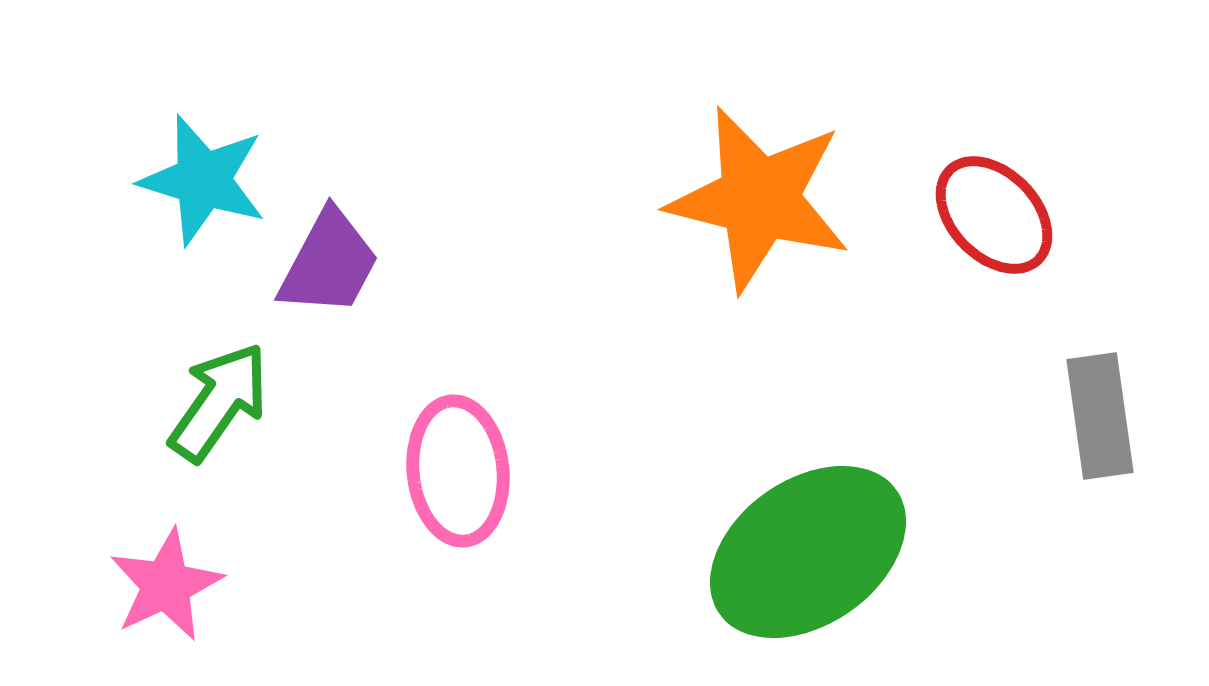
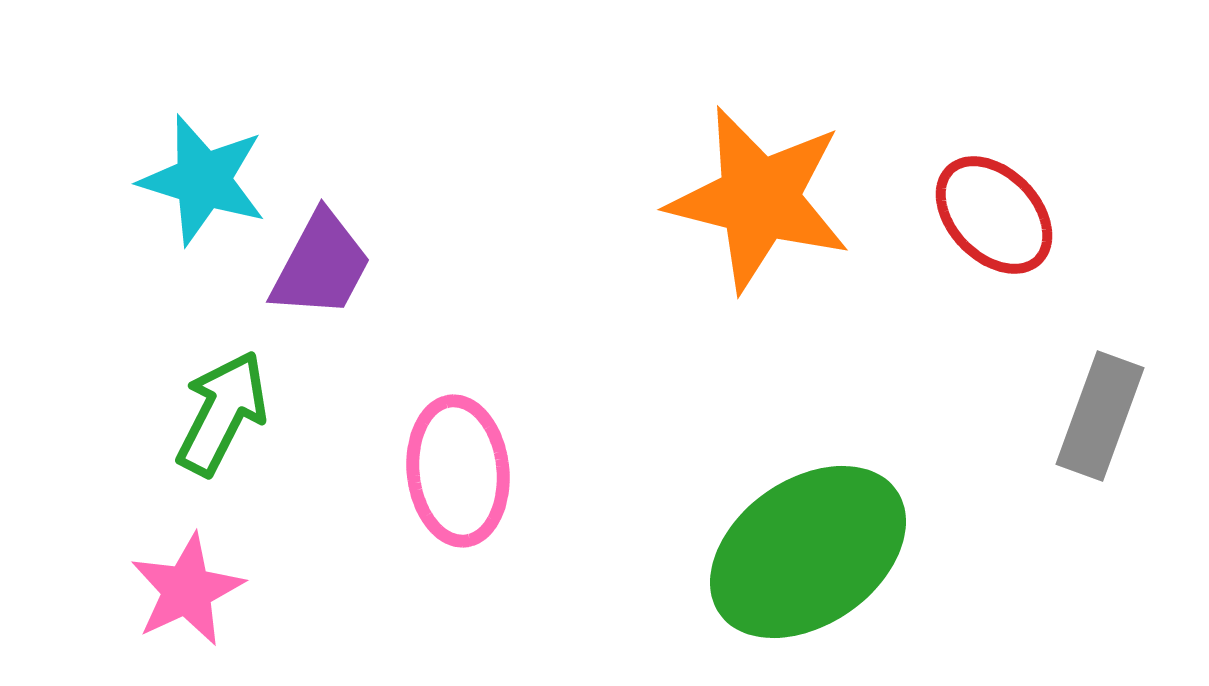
purple trapezoid: moved 8 px left, 2 px down
green arrow: moved 3 px right, 11 px down; rotated 8 degrees counterclockwise
gray rectangle: rotated 28 degrees clockwise
pink star: moved 21 px right, 5 px down
